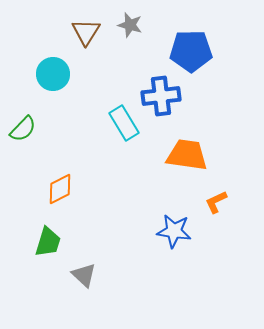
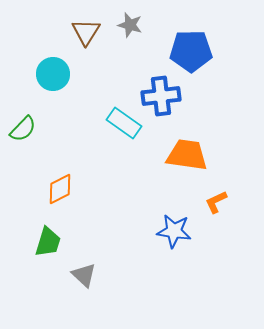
cyan rectangle: rotated 24 degrees counterclockwise
